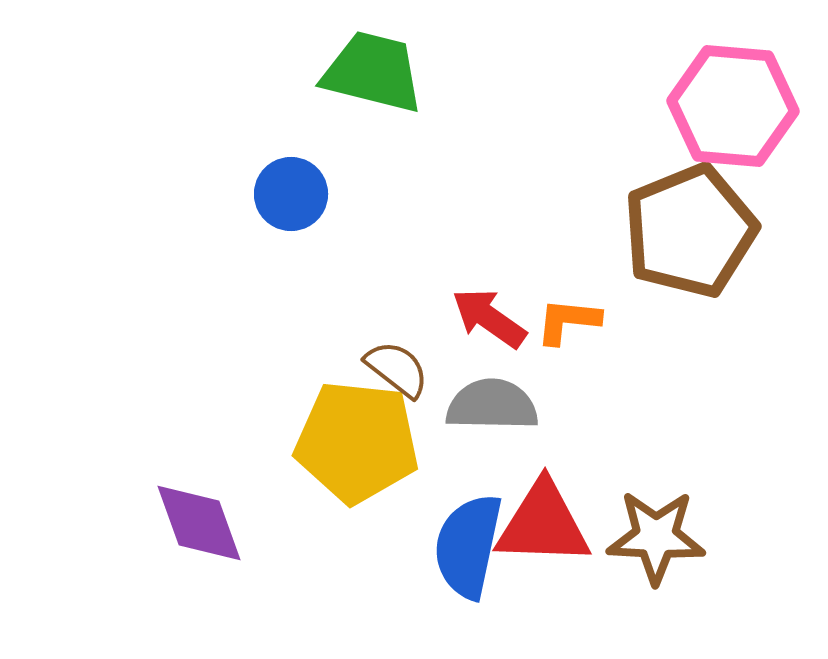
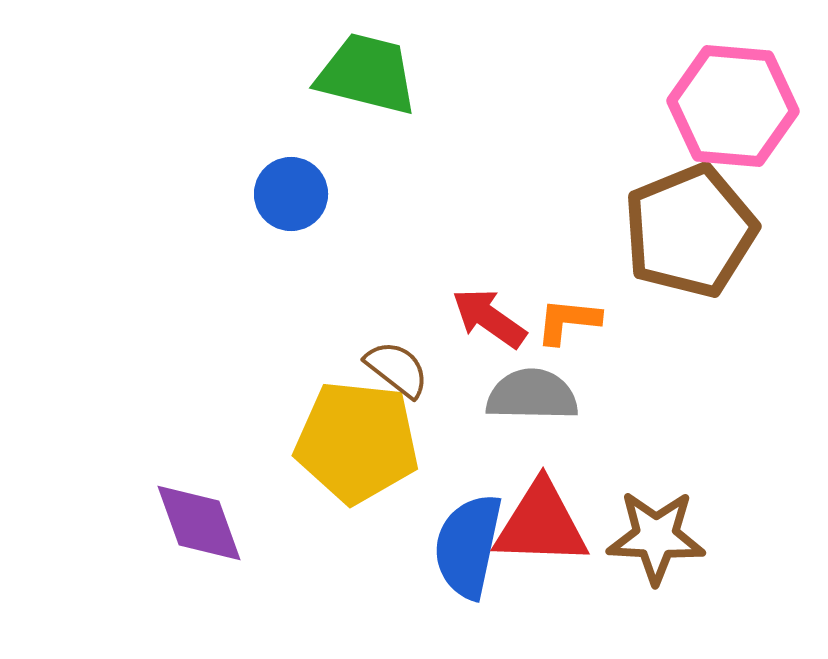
green trapezoid: moved 6 px left, 2 px down
gray semicircle: moved 40 px right, 10 px up
red triangle: moved 2 px left
